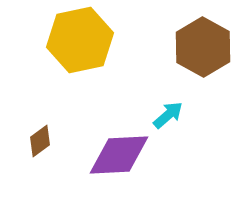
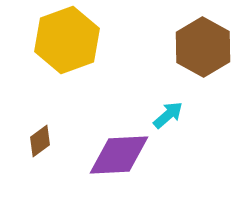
yellow hexagon: moved 13 px left; rotated 8 degrees counterclockwise
